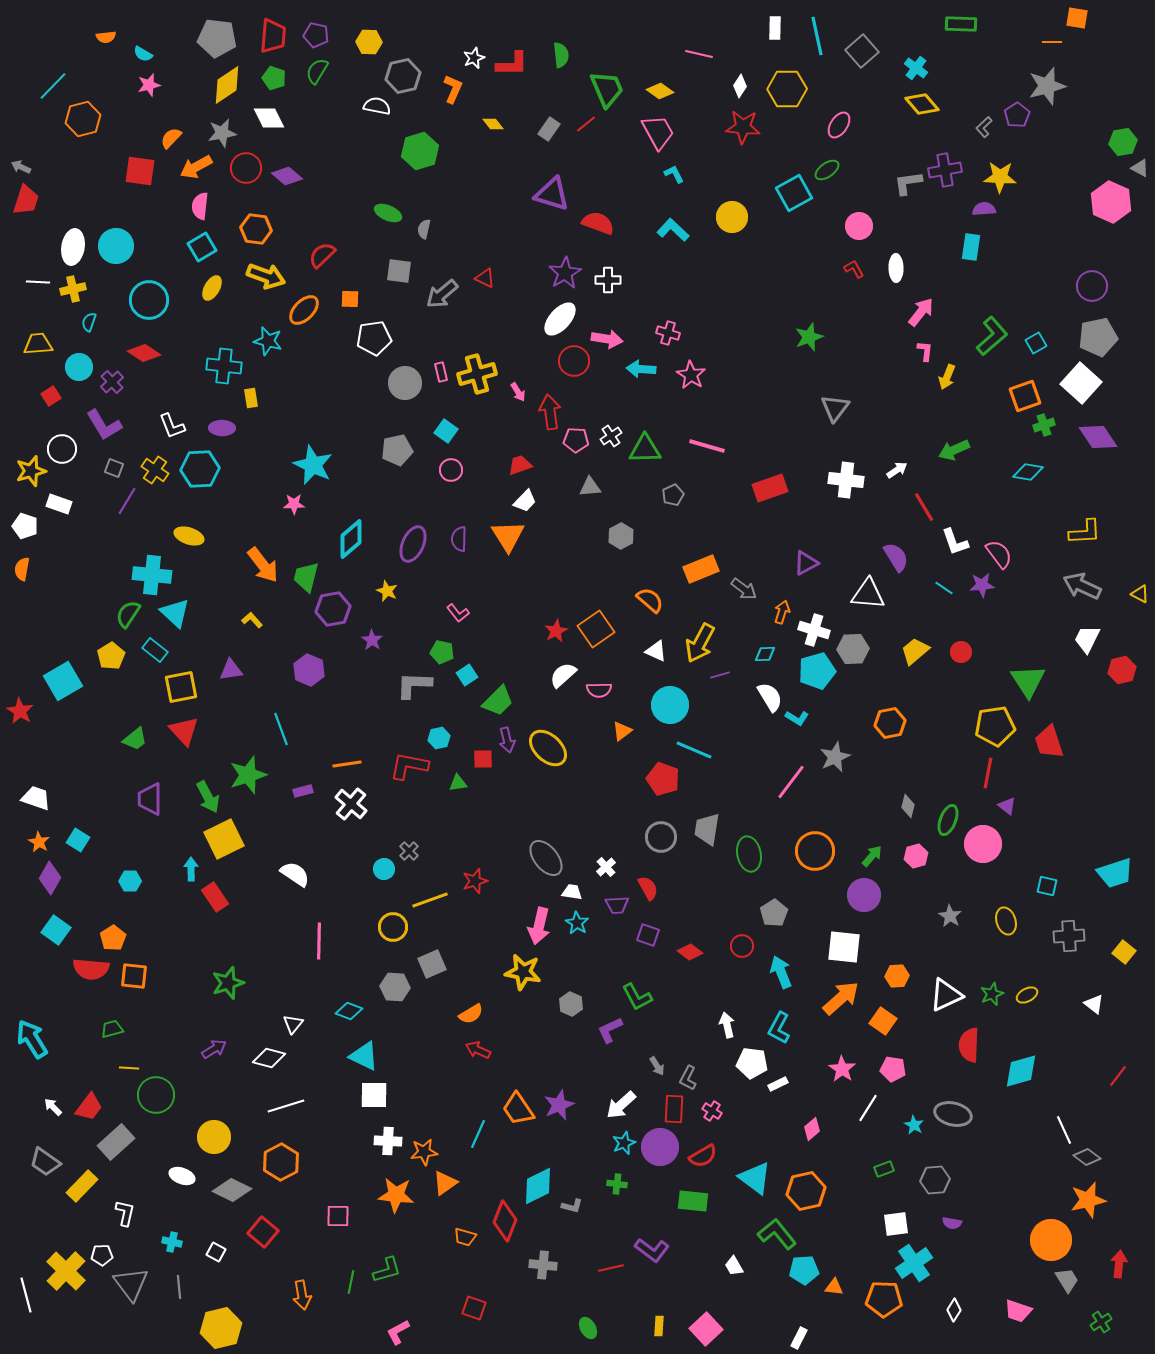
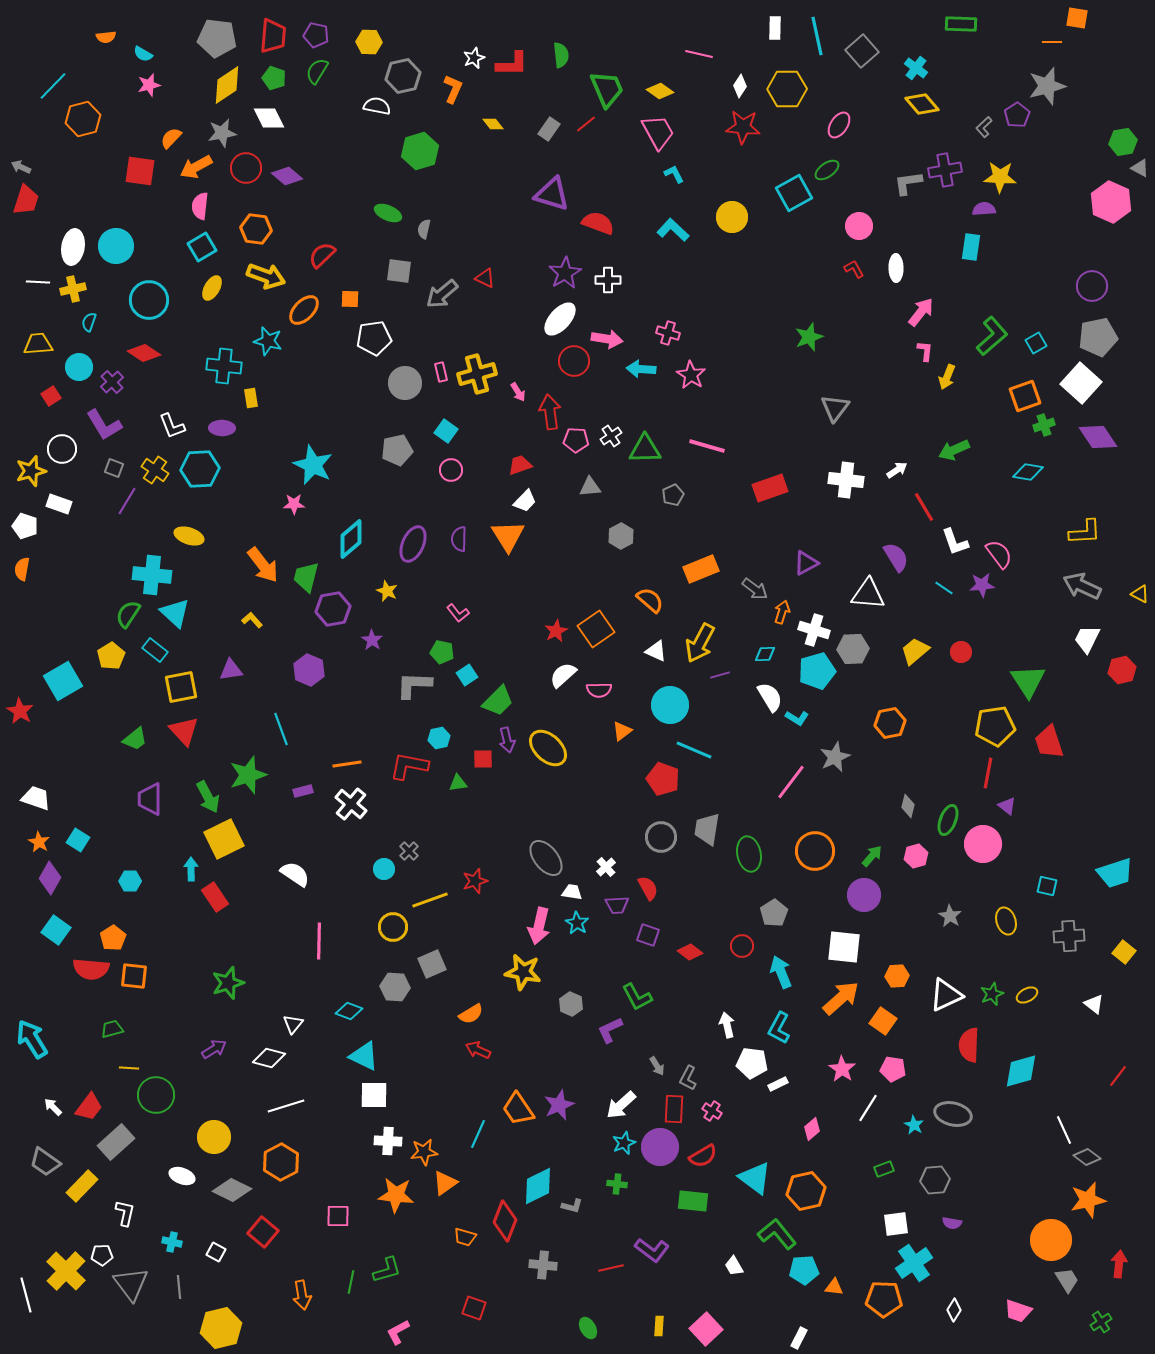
gray arrow at (744, 589): moved 11 px right
